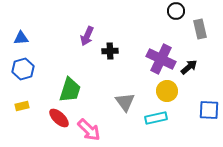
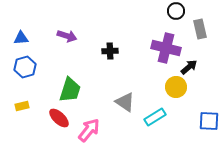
purple arrow: moved 20 px left; rotated 96 degrees counterclockwise
purple cross: moved 5 px right, 11 px up; rotated 12 degrees counterclockwise
blue hexagon: moved 2 px right, 2 px up
yellow circle: moved 9 px right, 4 px up
gray triangle: rotated 20 degrees counterclockwise
blue square: moved 11 px down
cyan rectangle: moved 1 px left, 1 px up; rotated 20 degrees counterclockwise
pink arrow: rotated 95 degrees counterclockwise
